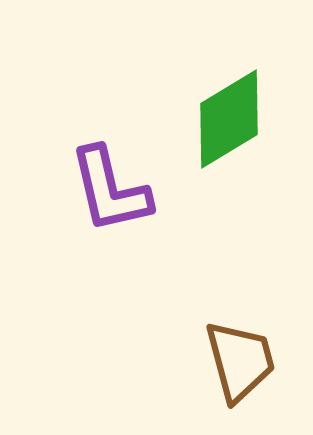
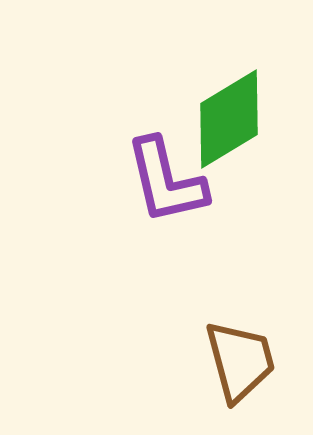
purple L-shape: moved 56 px right, 9 px up
